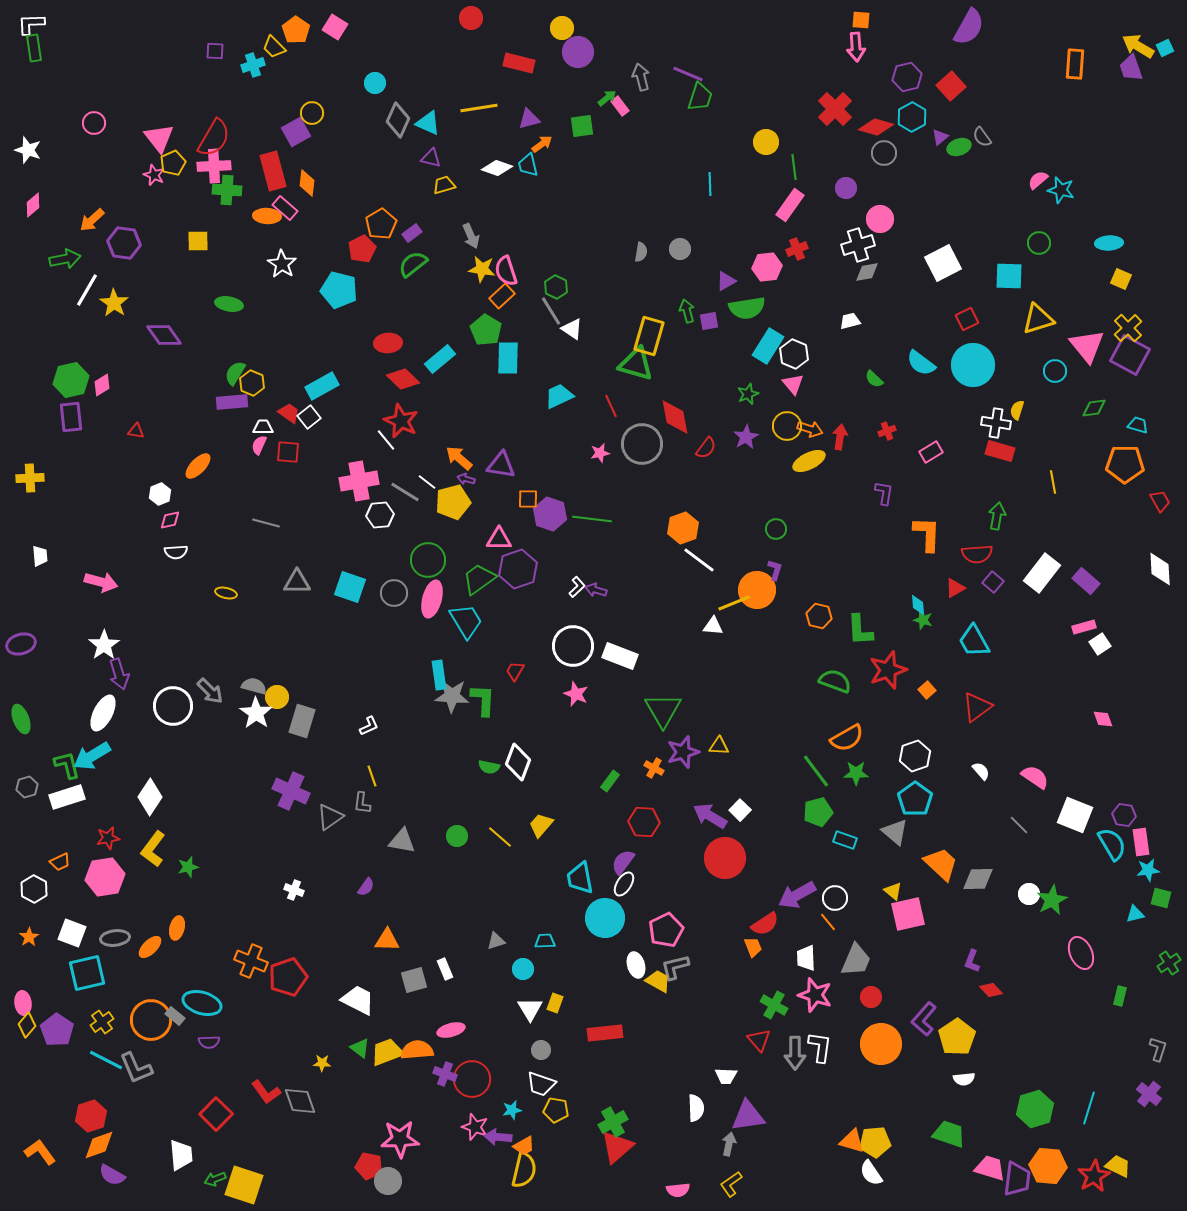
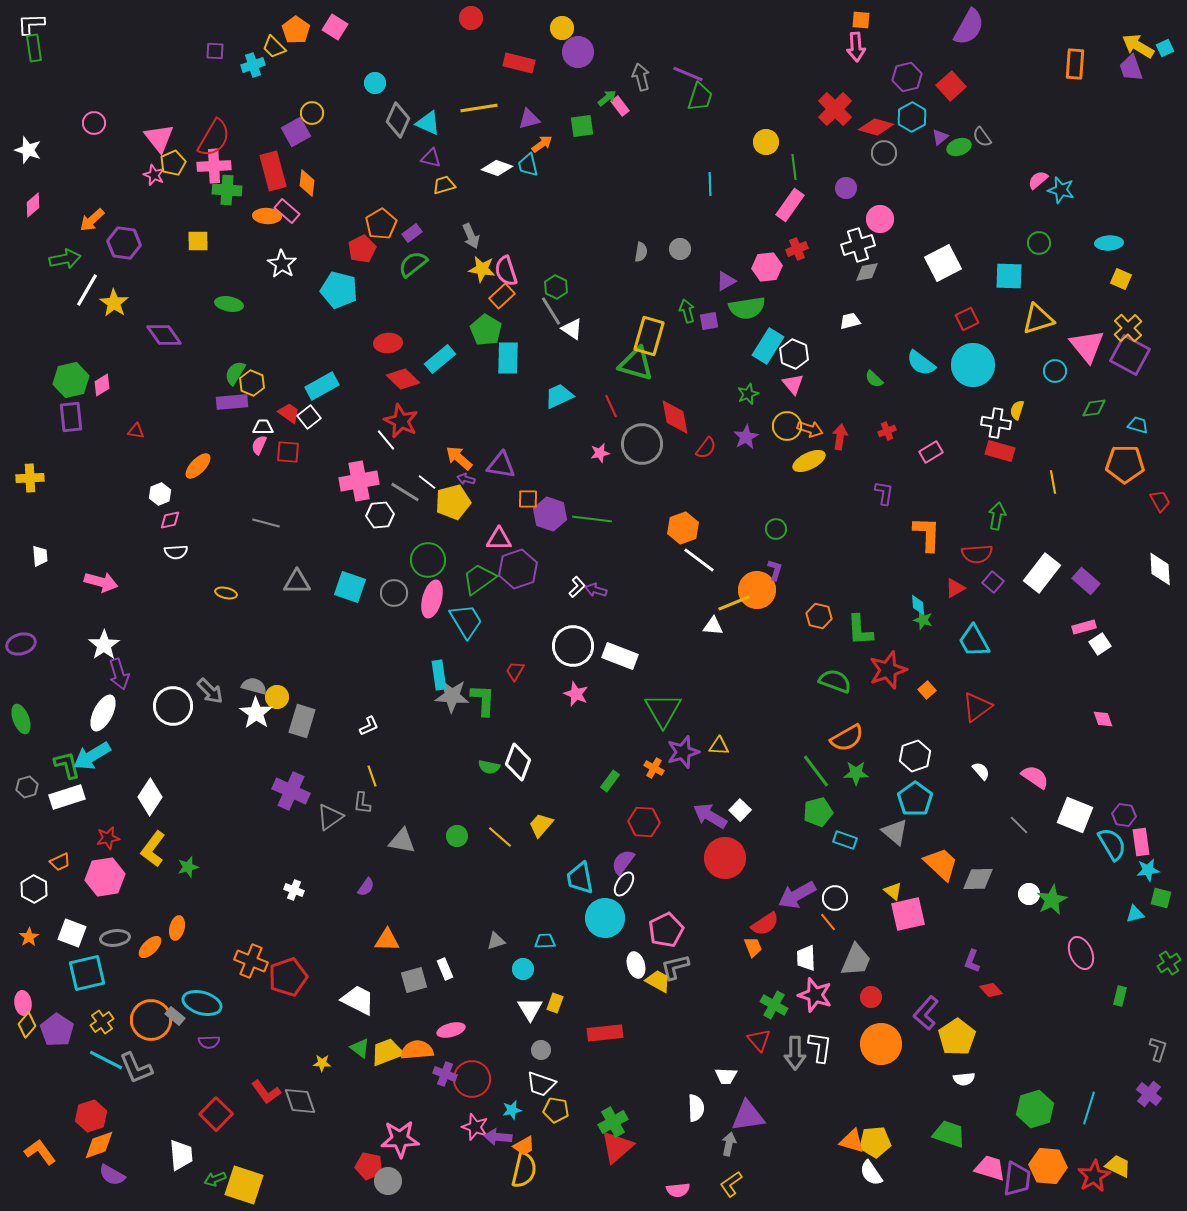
pink rectangle at (285, 208): moved 2 px right, 3 px down
purple L-shape at (924, 1019): moved 2 px right, 6 px up
